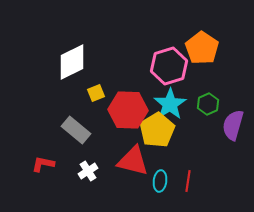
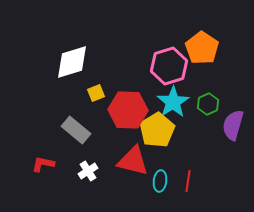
white diamond: rotated 9 degrees clockwise
cyan star: moved 3 px right, 2 px up
